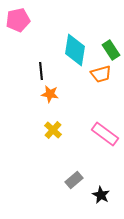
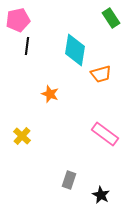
green rectangle: moved 32 px up
black line: moved 14 px left, 25 px up; rotated 12 degrees clockwise
orange star: rotated 12 degrees clockwise
yellow cross: moved 31 px left, 6 px down
gray rectangle: moved 5 px left; rotated 30 degrees counterclockwise
